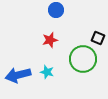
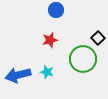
black square: rotated 24 degrees clockwise
